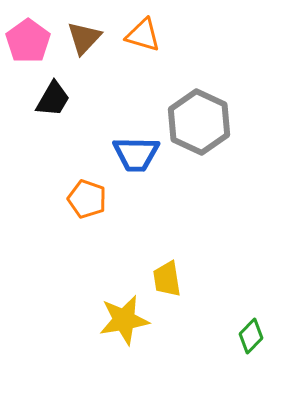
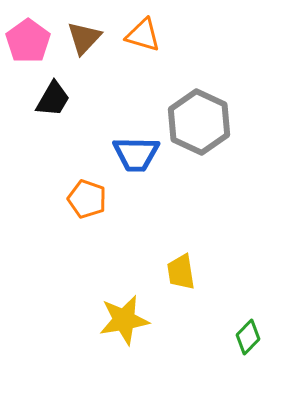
yellow trapezoid: moved 14 px right, 7 px up
green diamond: moved 3 px left, 1 px down
